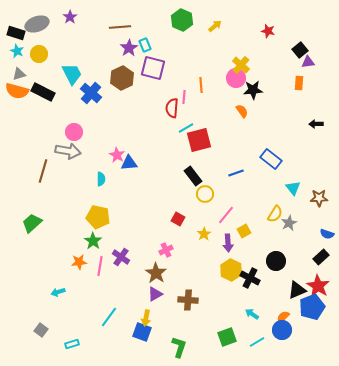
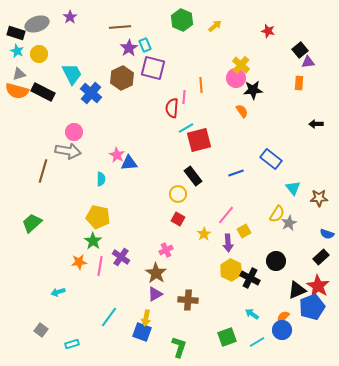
yellow circle at (205, 194): moved 27 px left
yellow semicircle at (275, 214): moved 2 px right
